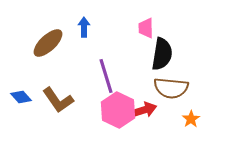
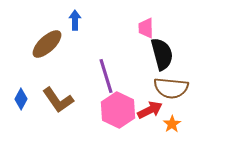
blue arrow: moved 9 px left, 7 px up
brown ellipse: moved 1 px left, 1 px down
black semicircle: rotated 24 degrees counterclockwise
blue diamond: moved 2 px down; rotated 70 degrees clockwise
red arrow: moved 6 px right; rotated 10 degrees counterclockwise
orange star: moved 19 px left, 5 px down
